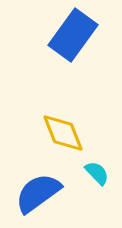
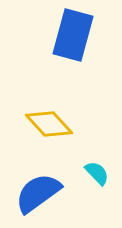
blue rectangle: rotated 21 degrees counterclockwise
yellow diamond: moved 14 px left, 9 px up; rotated 21 degrees counterclockwise
